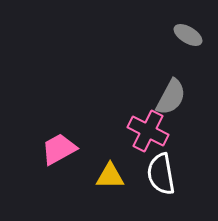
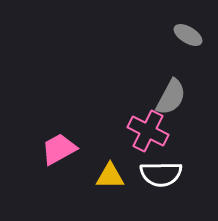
white semicircle: rotated 81 degrees counterclockwise
